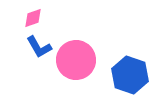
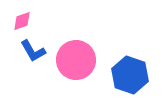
pink diamond: moved 11 px left, 3 px down
blue L-shape: moved 6 px left, 4 px down
